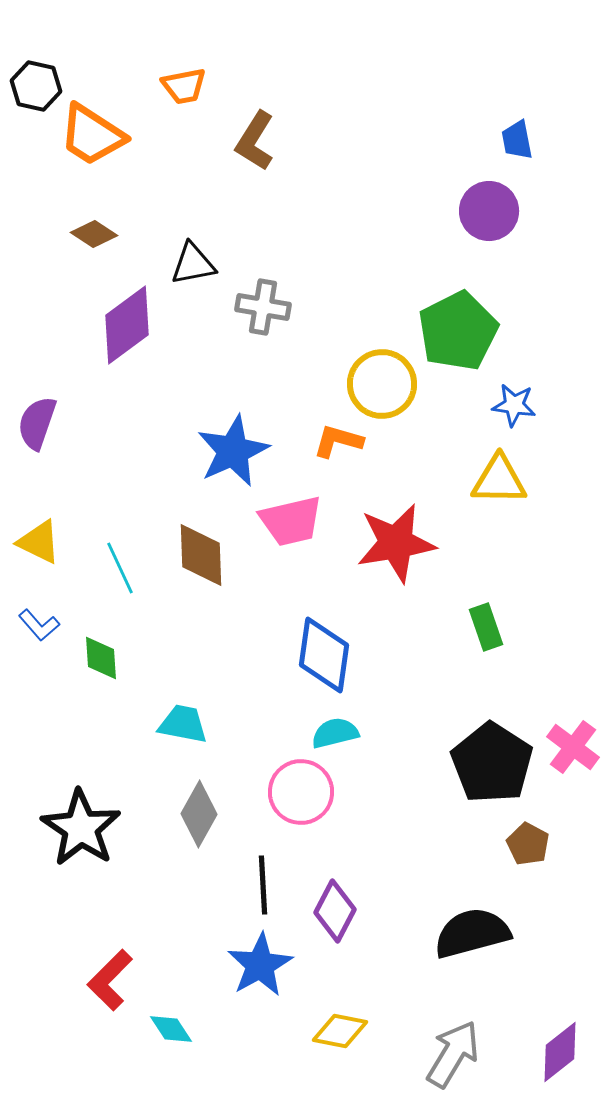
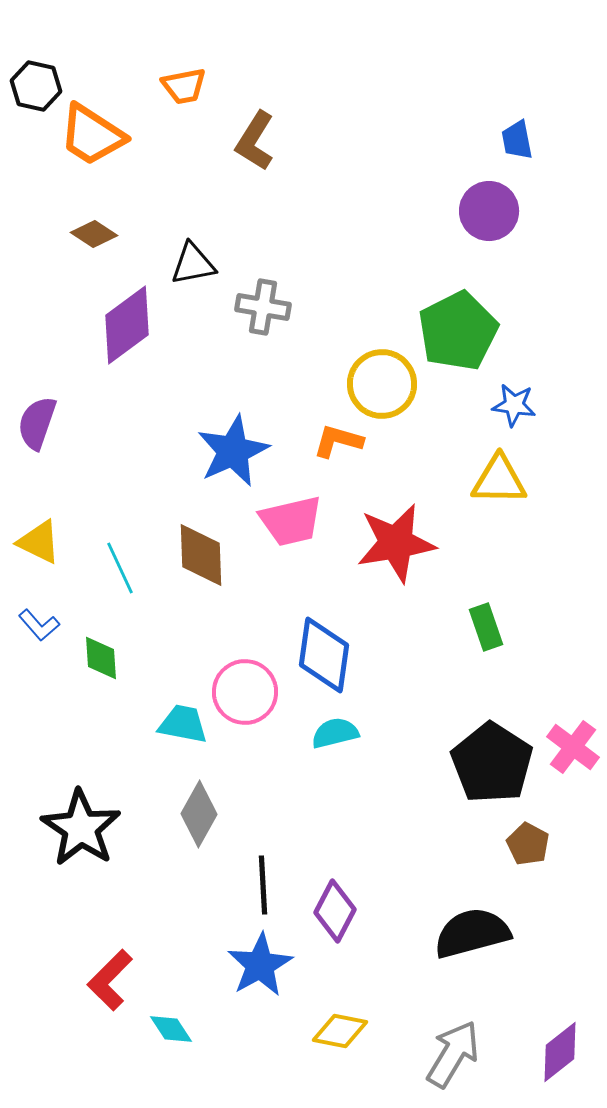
pink circle at (301, 792): moved 56 px left, 100 px up
